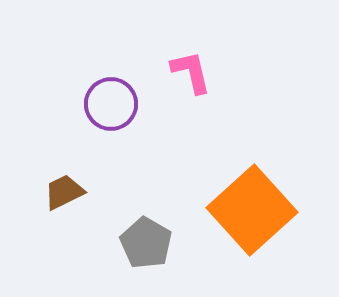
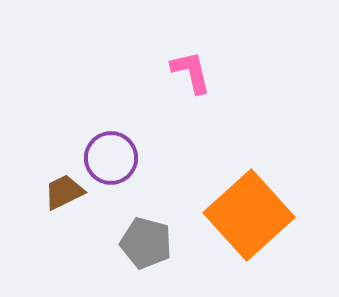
purple circle: moved 54 px down
orange square: moved 3 px left, 5 px down
gray pentagon: rotated 15 degrees counterclockwise
